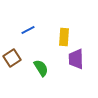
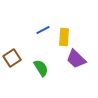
blue line: moved 15 px right
purple trapezoid: rotated 45 degrees counterclockwise
